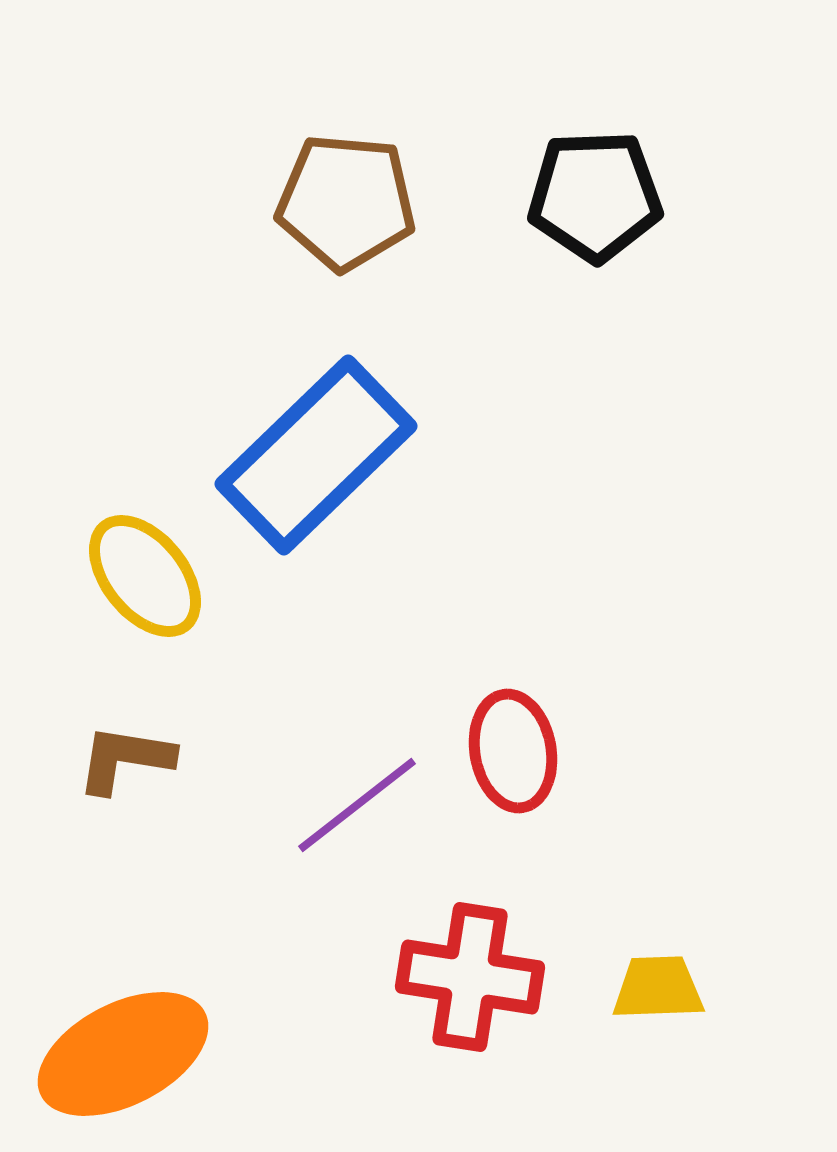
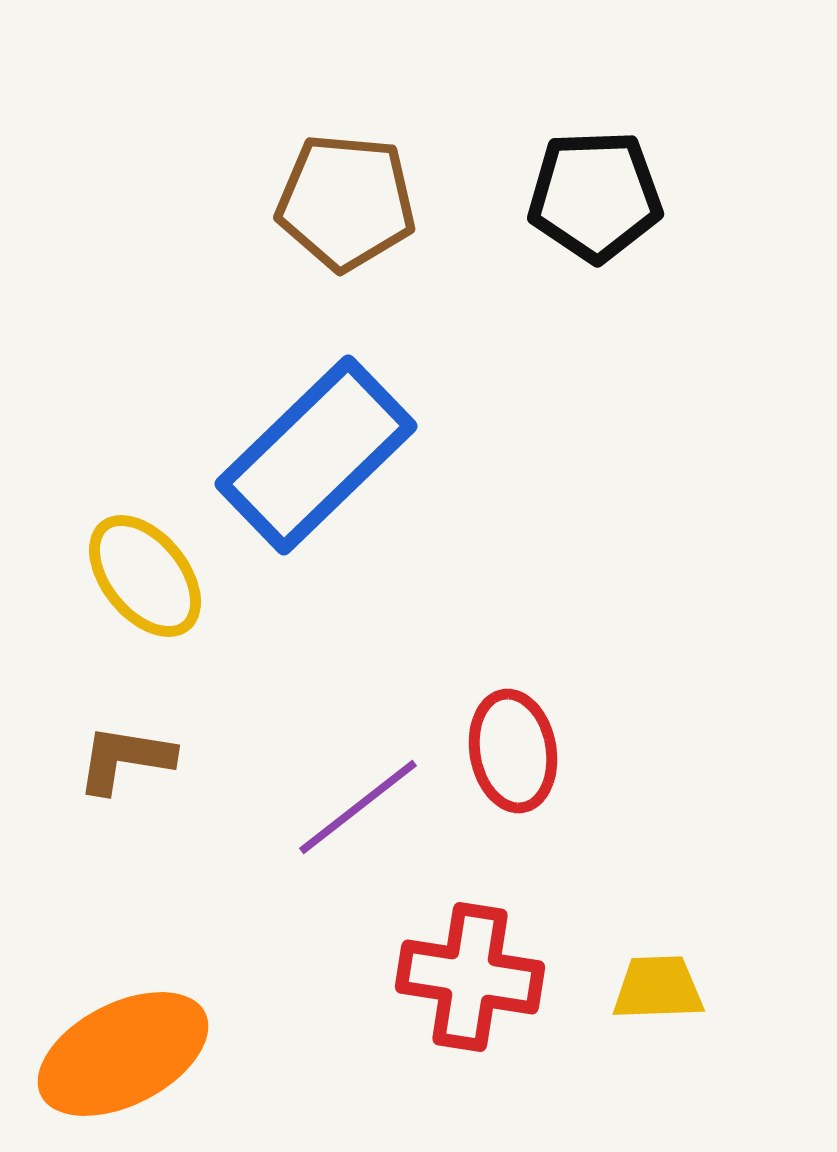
purple line: moved 1 px right, 2 px down
